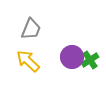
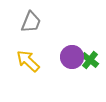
gray trapezoid: moved 7 px up
green cross: rotated 18 degrees counterclockwise
